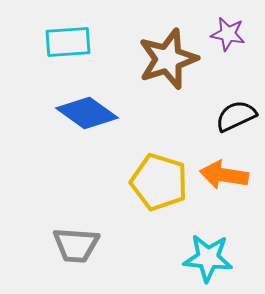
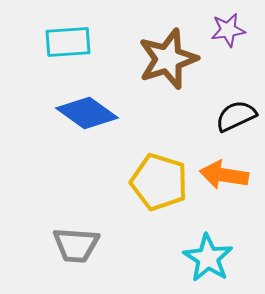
purple star: moved 4 px up; rotated 20 degrees counterclockwise
cyan star: rotated 27 degrees clockwise
